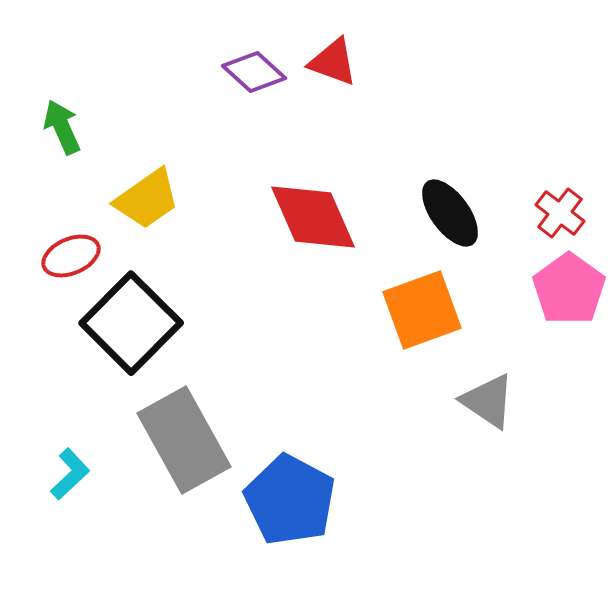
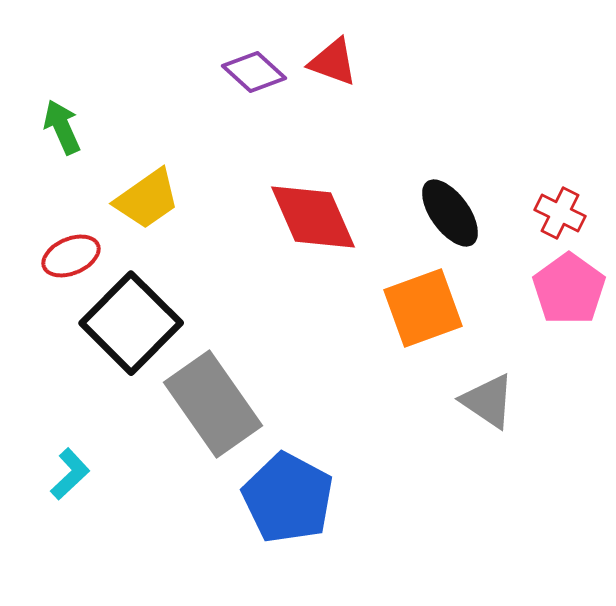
red cross: rotated 12 degrees counterclockwise
orange square: moved 1 px right, 2 px up
gray rectangle: moved 29 px right, 36 px up; rotated 6 degrees counterclockwise
blue pentagon: moved 2 px left, 2 px up
